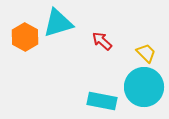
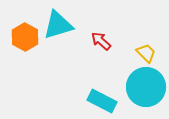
cyan triangle: moved 2 px down
red arrow: moved 1 px left
cyan circle: moved 2 px right
cyan rectangle: rotated 16 degrees clockwise
